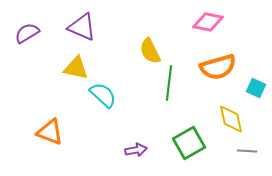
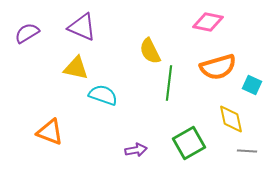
cyan square: moved 4 px left, 3 px up
cyan semicircle: rotated 24 degrees counterclockwise
